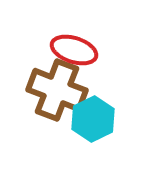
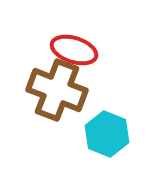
cyan hexagon: moved 14 px right, 15 px down; rotated 12 degrees counterclockwise
